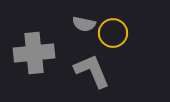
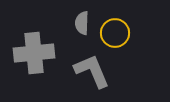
gray semicircle: moved 2 px left, 1 px up; rotated 80 degrees clockwise
yellow circle: moved 2 px right
